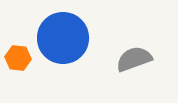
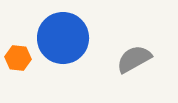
gray semicircle: rotated 9 degrees counterclockwise
